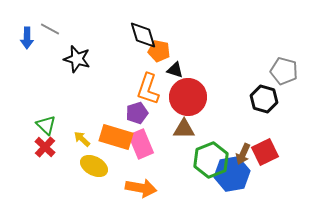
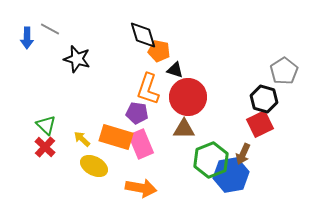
gray pentagon: rotated 24 degrees clockwise
purple pentagon: rotated 25 degrees clockwise
red square: moved 5 px left, 28 px up
blue hexagon: moved 1 px left, 1 px down
